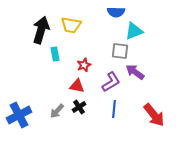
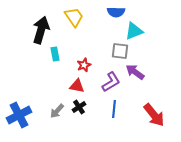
yellow trapezoid: moved 3 px right, 8 px up; rotated 135 degrees counterclockwise
